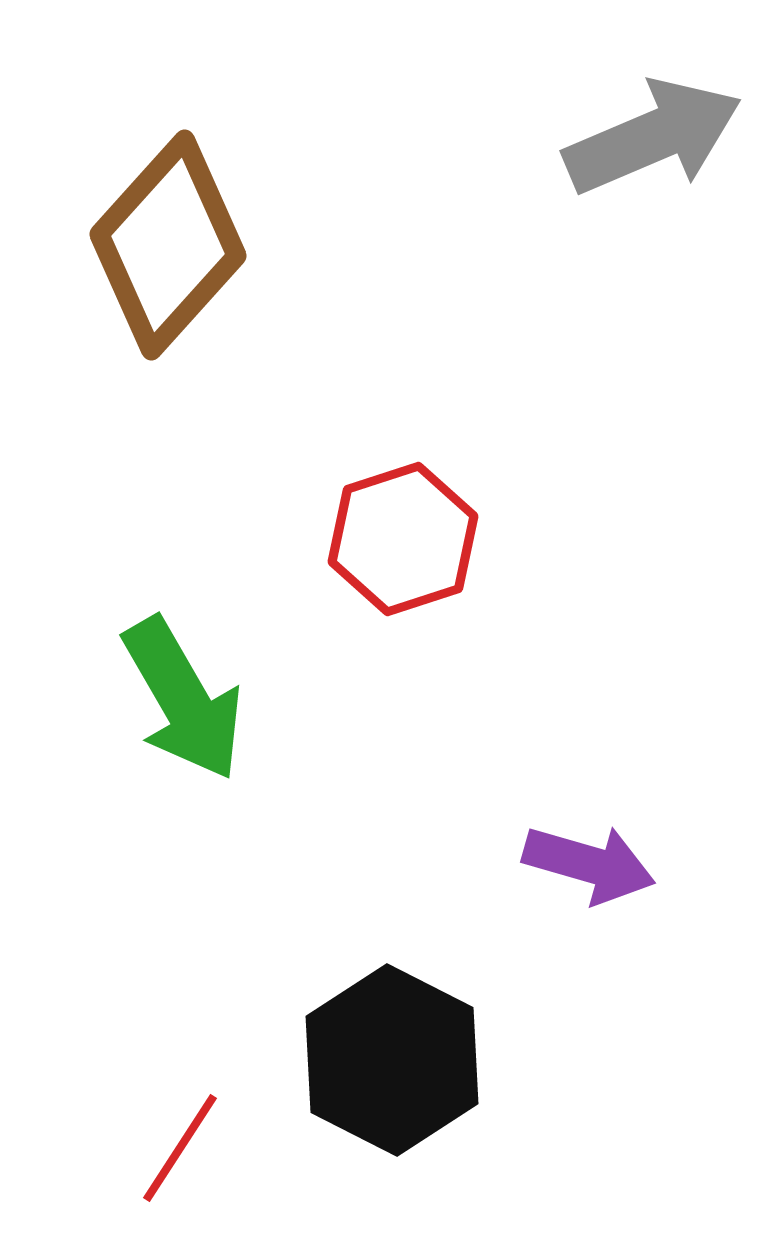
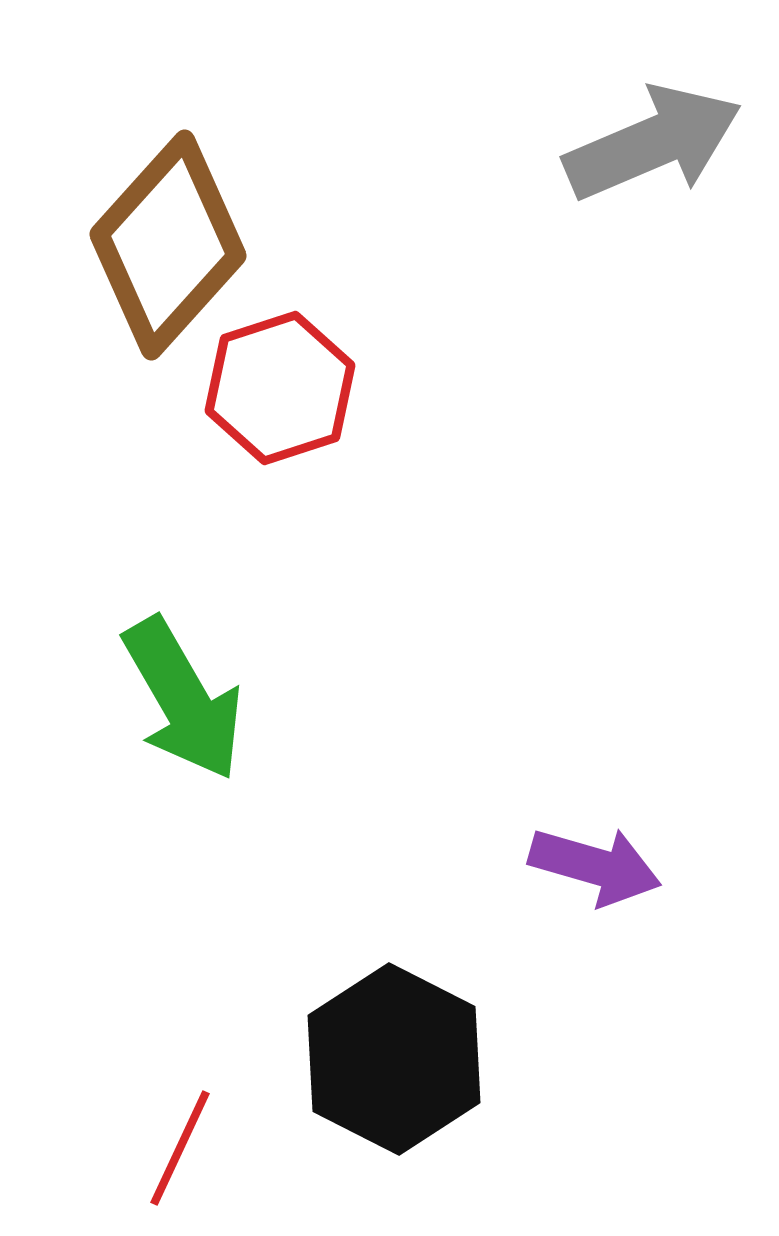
gray arrow: moved 6 px down
red hexagon: moved 123 px left, 151 px up
purple arrow: moved 6 px right, 2 px down
black hexagon: moved 2 px right, 1 px up
red line: rotated 8 degrees counterclockwise
